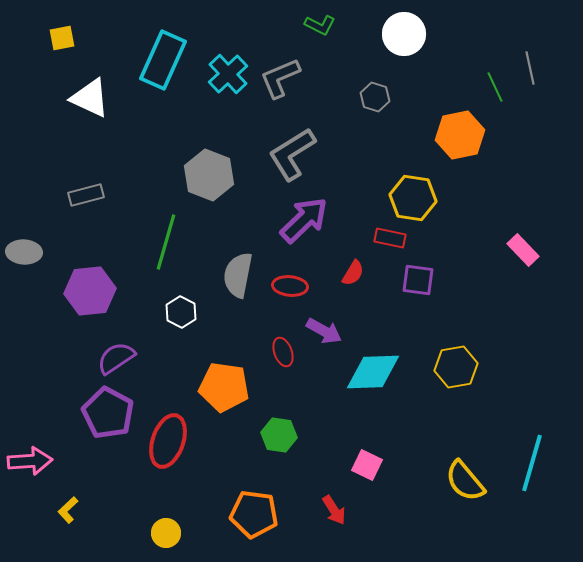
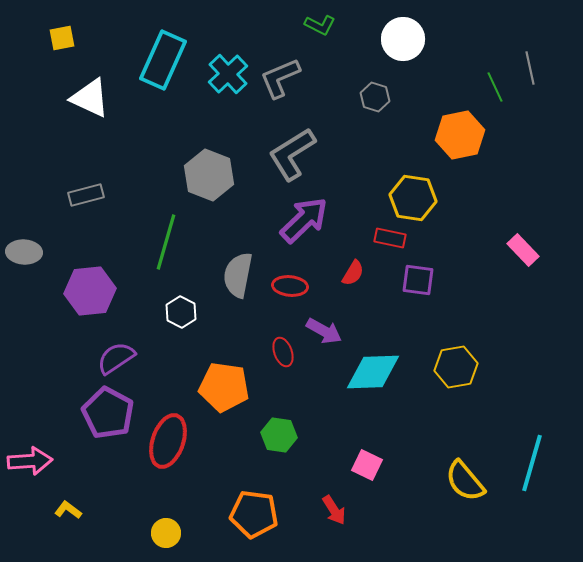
white circle at (404, 34): moved 1 px left, 5 px down
yellow L-shape at (68, 510): rotated 80 degrees clockwise
